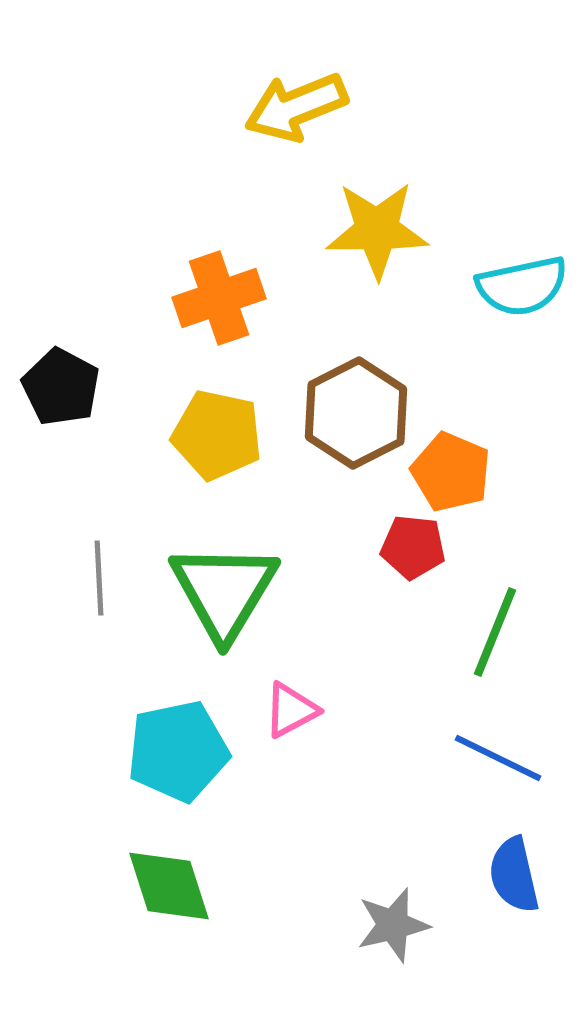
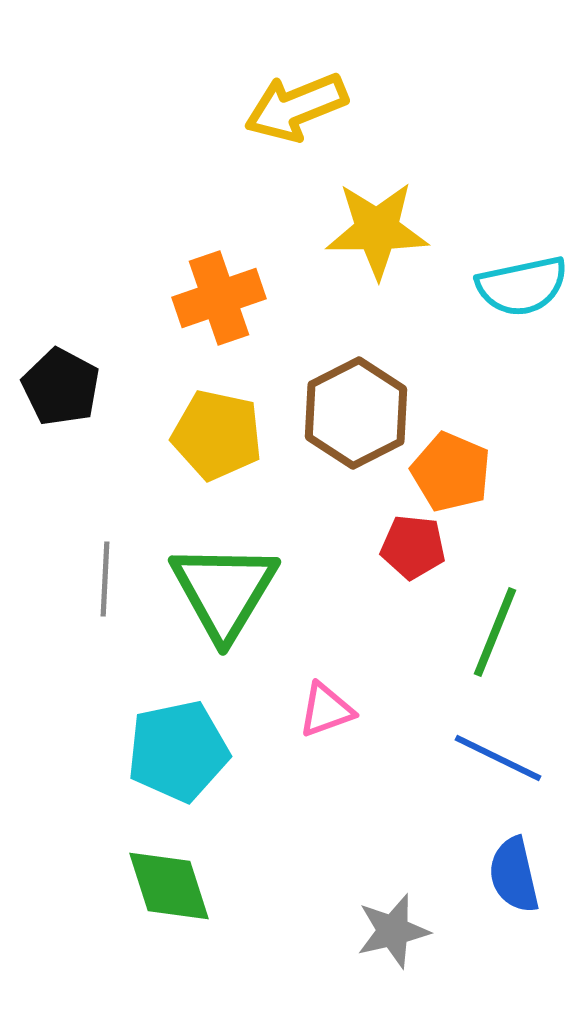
gray line: moved 6 px right, 1 px down; rotated 6 degrees clockwise
pink triangle: moved 35 px right; rotated 8 degrees clockwise
gray star: moved 6 px down
